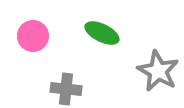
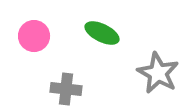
pink circle: moved 1 px right
gray star: moved 2 px down
